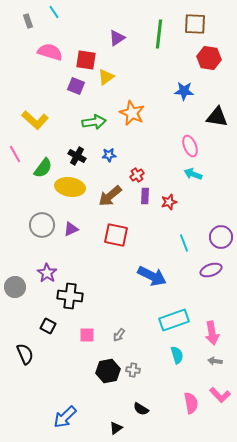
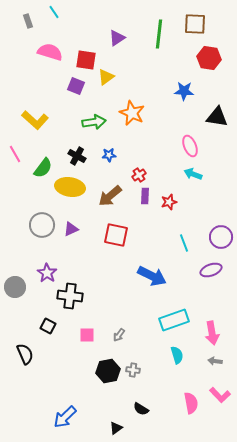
red cross at (137, 175): moved 2 px right
